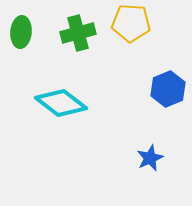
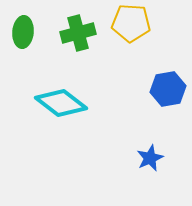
green ellipse: moved 2 px right
blue hexagon: rotated 12 degrees clockwise
